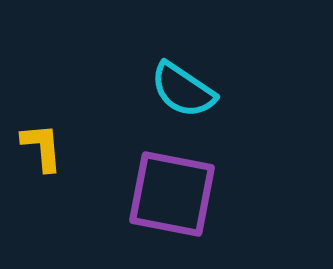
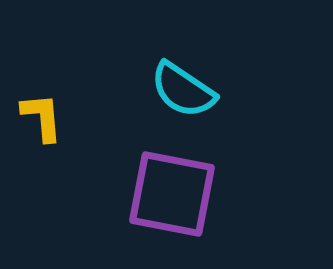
yellow L-shape: moved 30 px up
